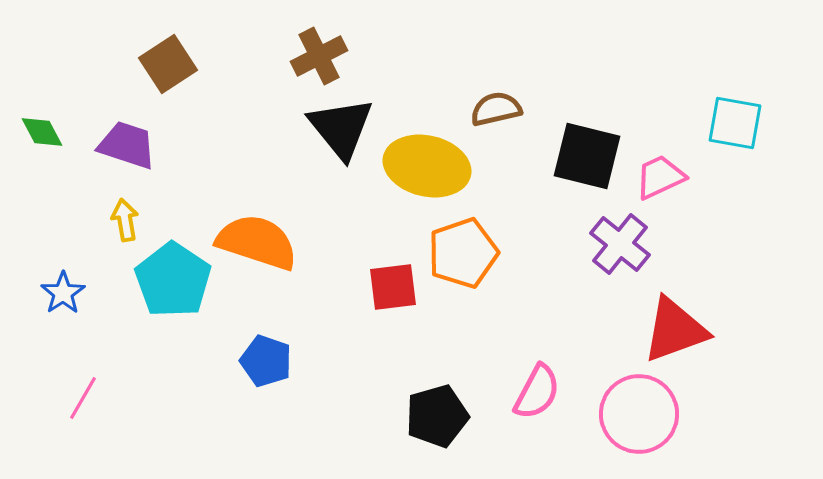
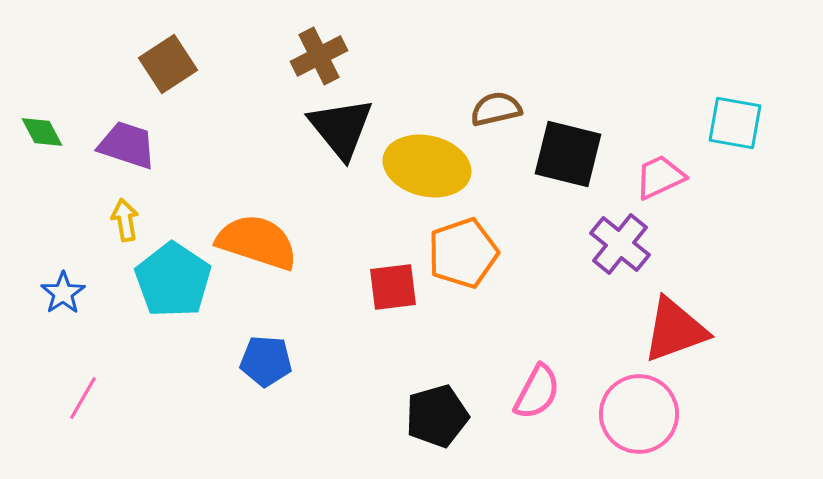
black square: moved 19 px left, 2 px up
blue pentagon: rotated 15 degrees counterclockwise
